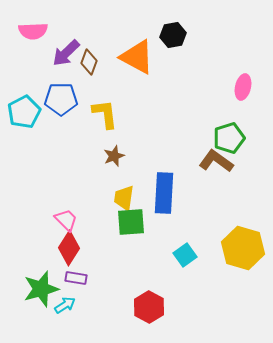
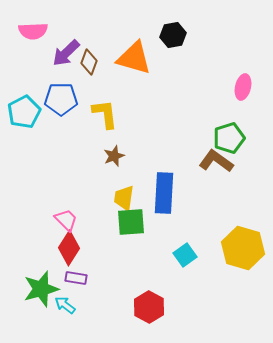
orange triangle: moved 3 px left, 1 px down; rotated 12 degrees counterclockwise
cyan arrow: rotated 110 degrees counterclockwise
